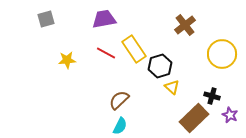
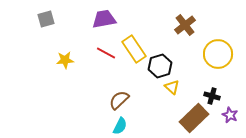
yellow circle: moved 4 px left
yellow star: moved 2 px left
